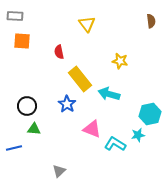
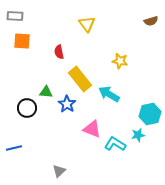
brown semicircle: rotated 80 degrees clockwise
cyan arrow: rotated 15 degrees clockwise
black circle: moved 2 px down
green triangle: moved 12 px right, 37 px up
